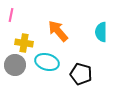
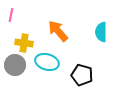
black pentagon: moved 1 px right, 1 px down
